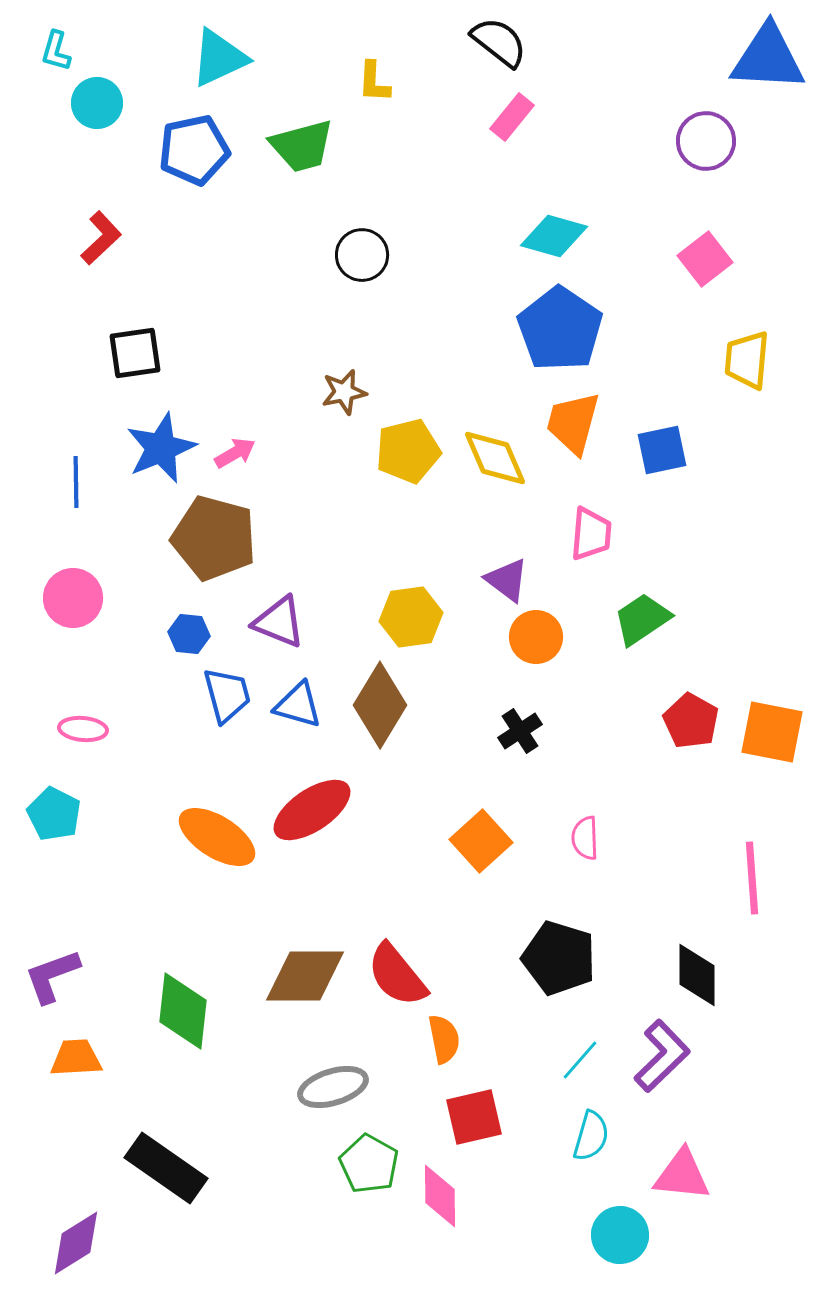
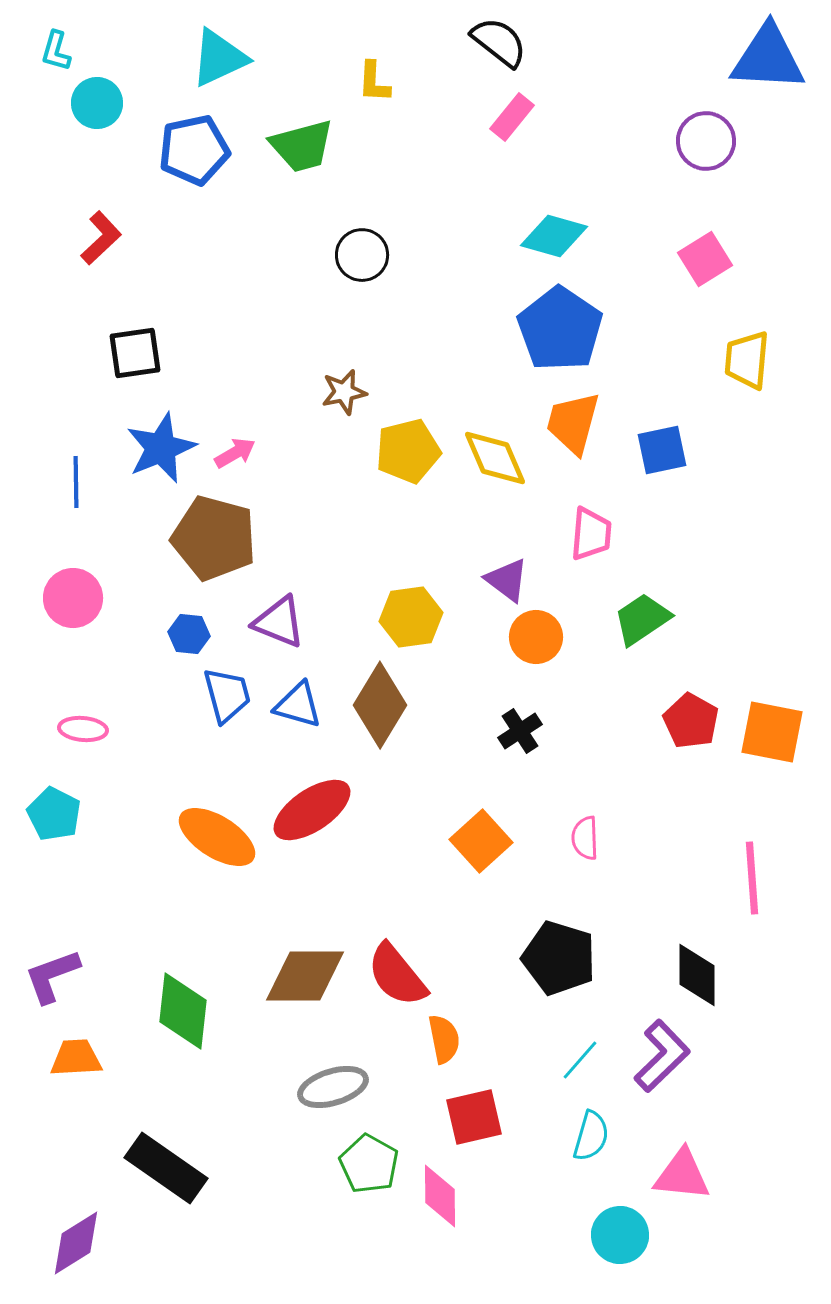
pink square at (705, 259): rotated 6 degrees clockwise
